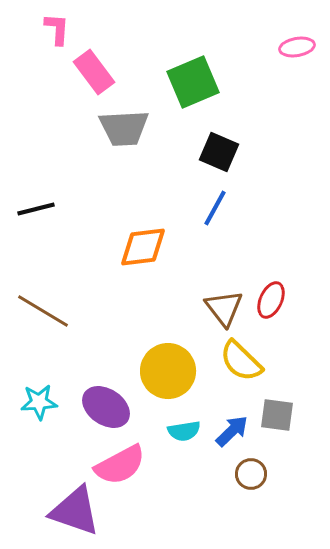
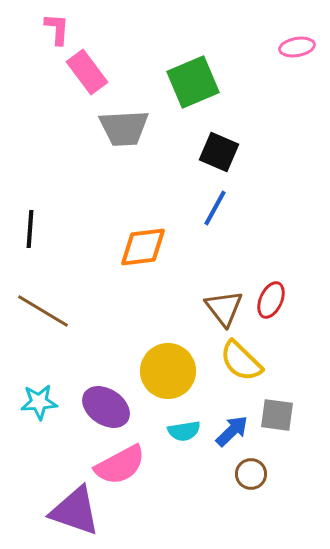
pink rectangle: moved 7 px left
black line: moved 6 px left, 20 px down; rotated 72 degrees counterclockwise
